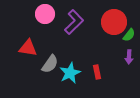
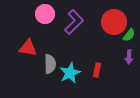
gray semicircle: rotated 36 degrees counterclockwise
red rectangle: moved 2 px up; rotated 24 degrees clockwise
